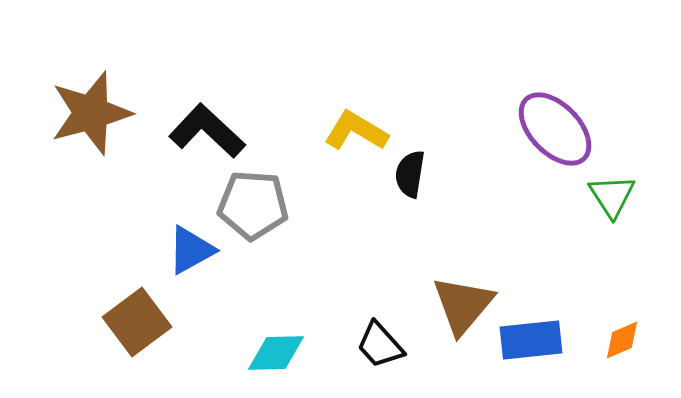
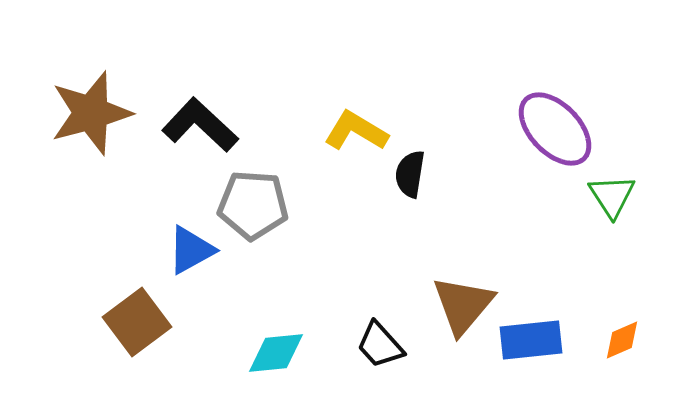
black L-shape: moved 7 px left, 6 px up
cyan diamond: rotated 4 degrees counterclockwise
